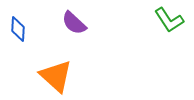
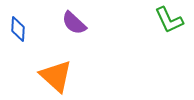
green L-shape: rotated 8 degrees clockwise
